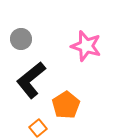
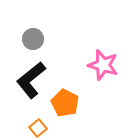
gray circle: moved 12 px right
pink star: moved 17 px right, 19 px down
orange pentagon: moved 1 px left, 2 px up; rotated 12 degrees counterclockwise
